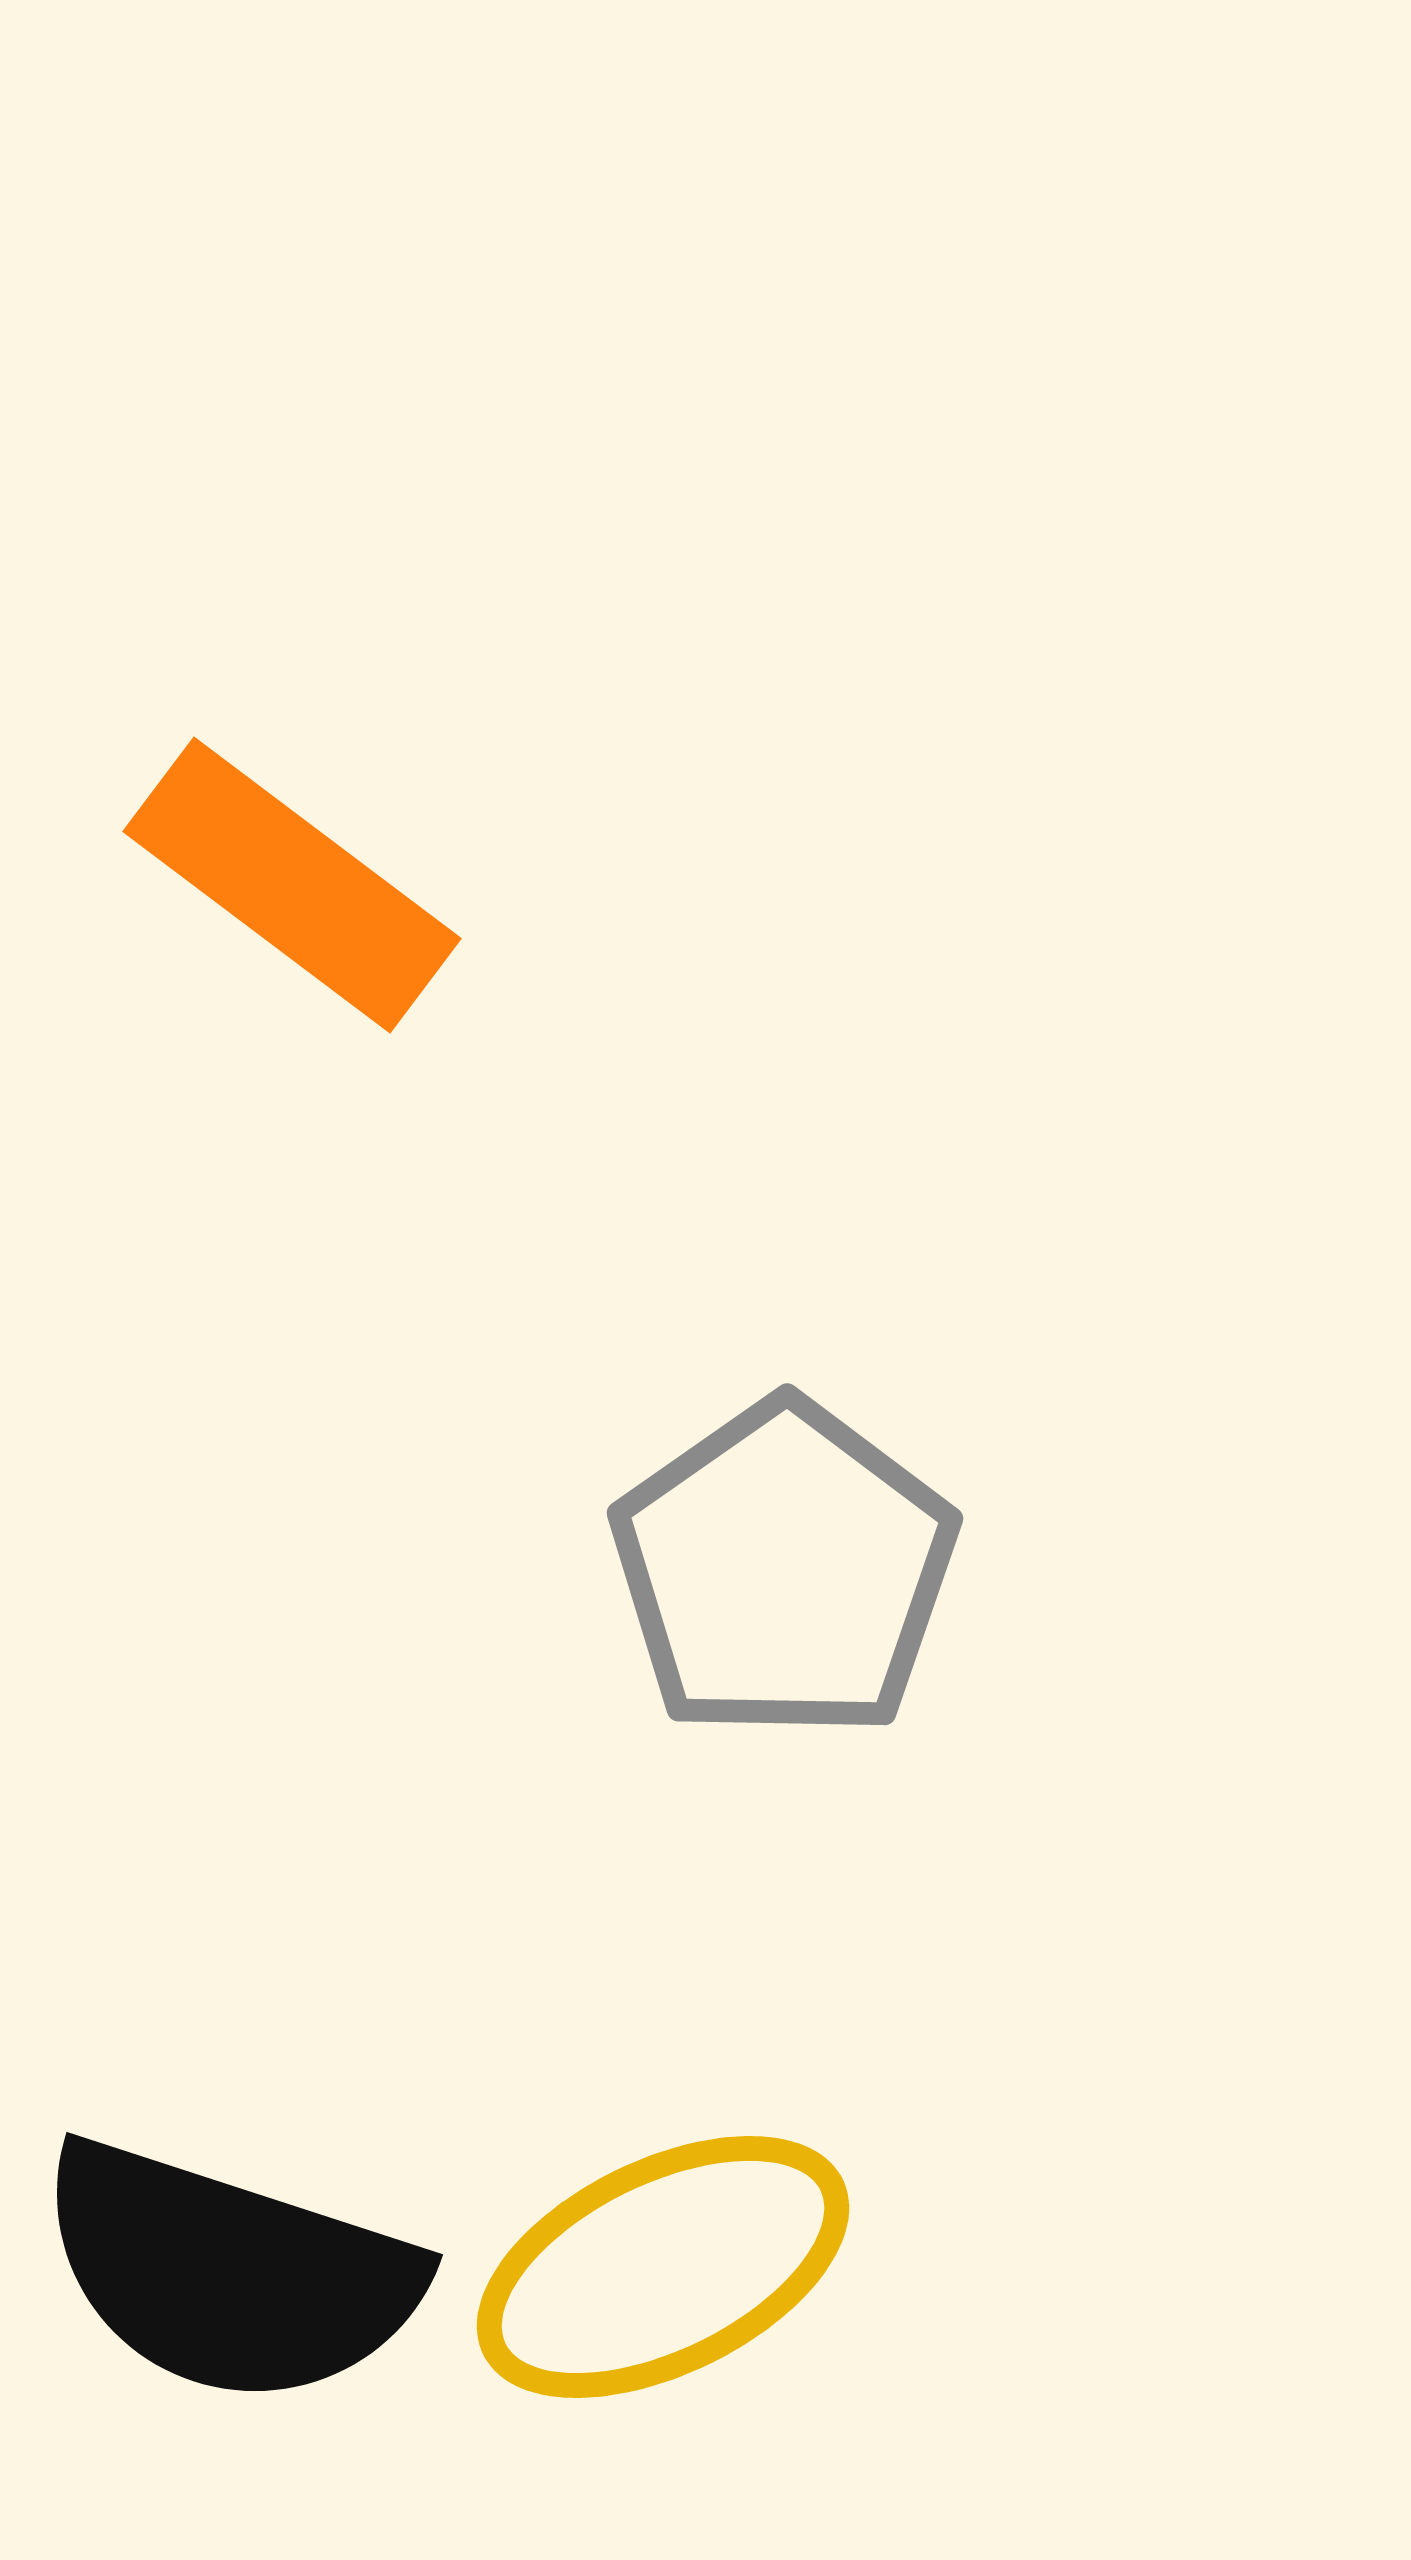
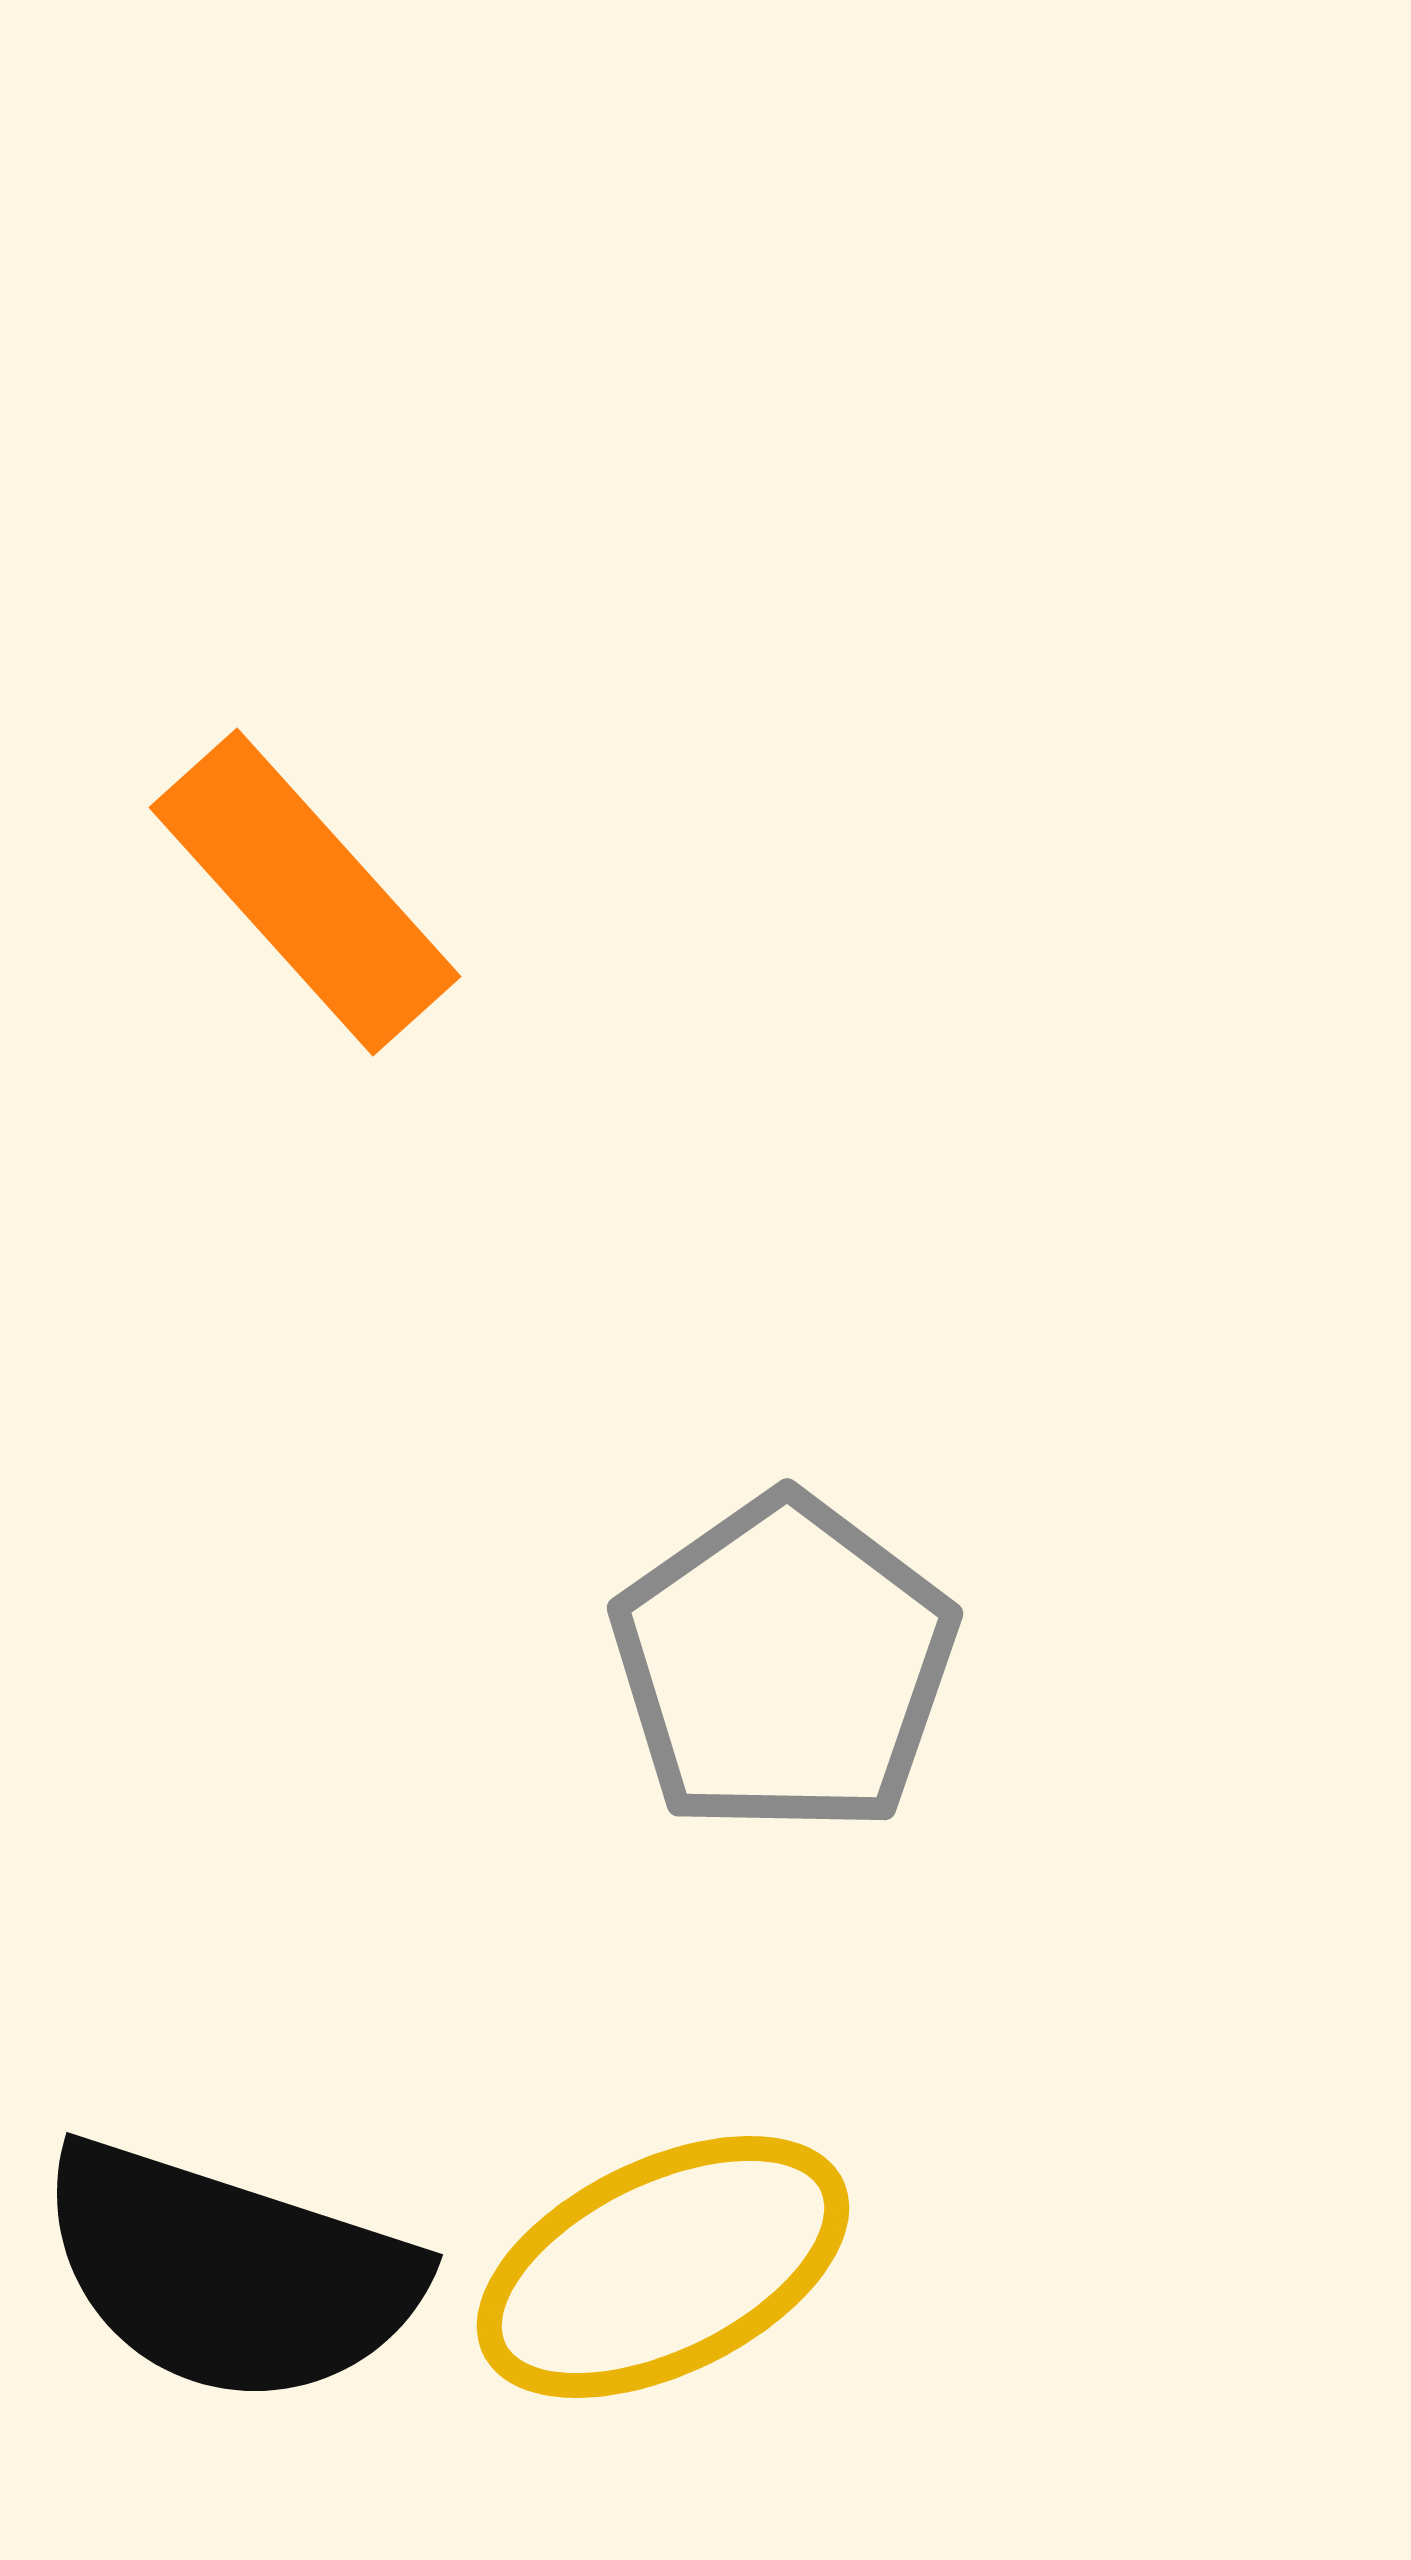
orange rectangle: moved 13 px right, 7 px down; rotated 11 degrees clockwise
gray pentagon: moved 95 px down
